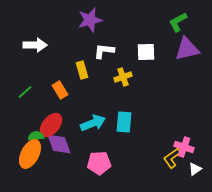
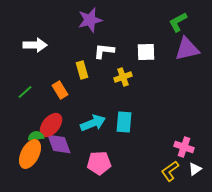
yellow L-shape: moved 2 px left, 13 px down
